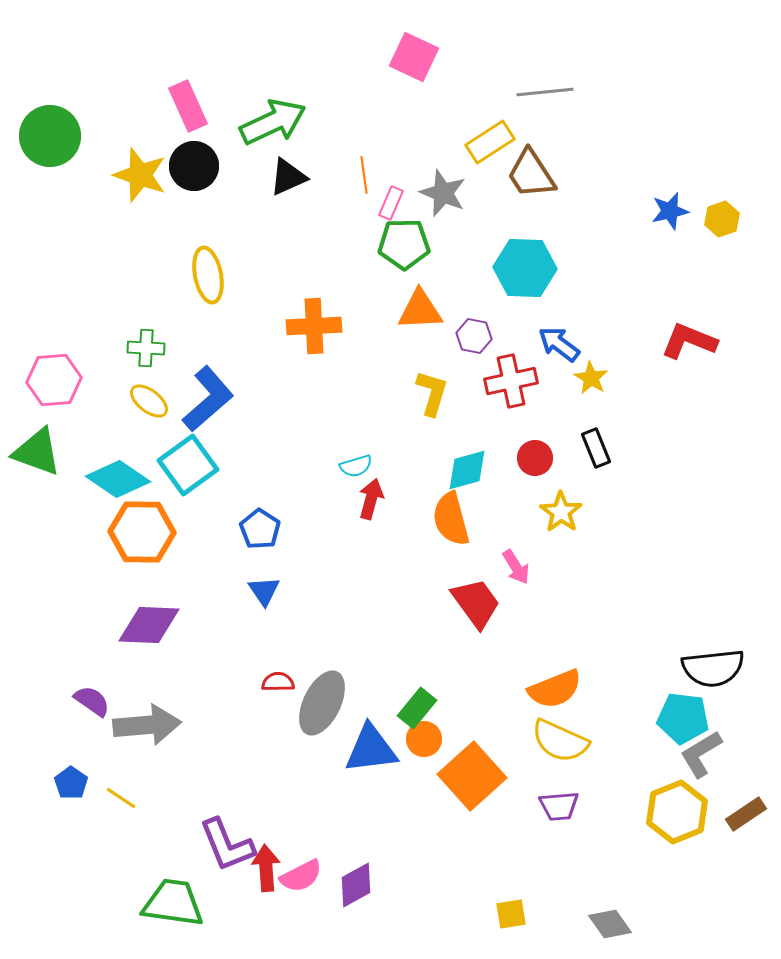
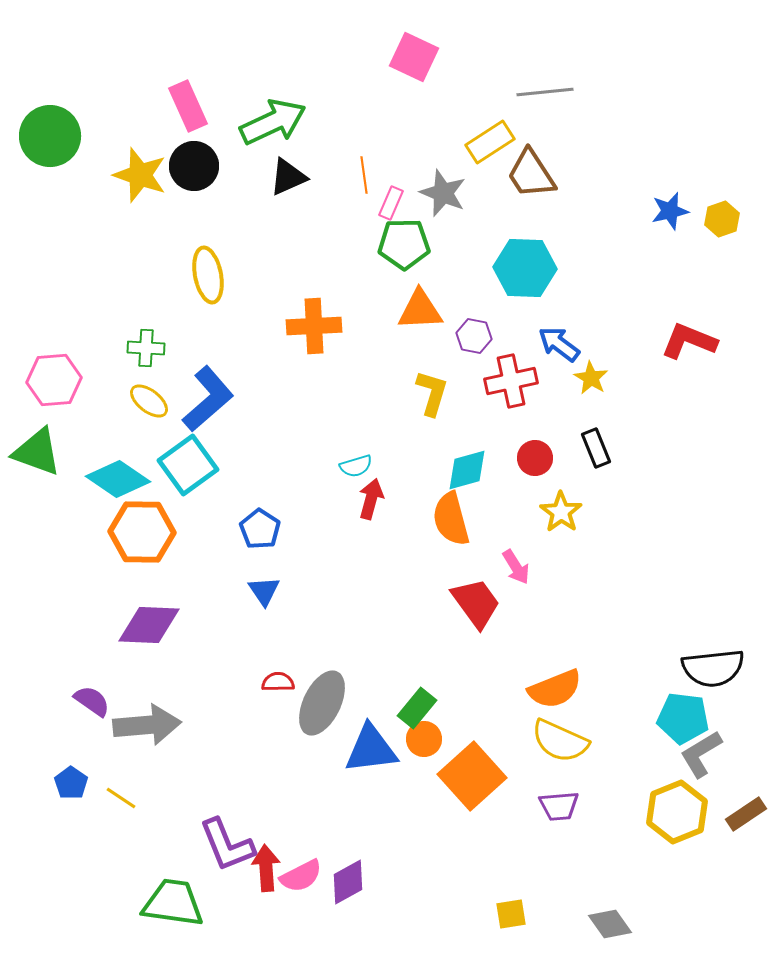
purple diamond at (356, 885): moved 8 px left, 3 px up
